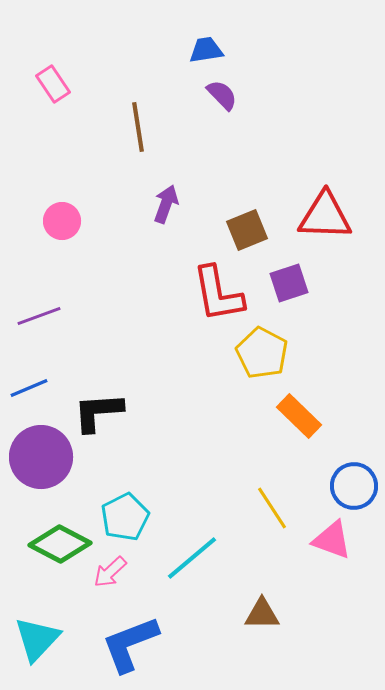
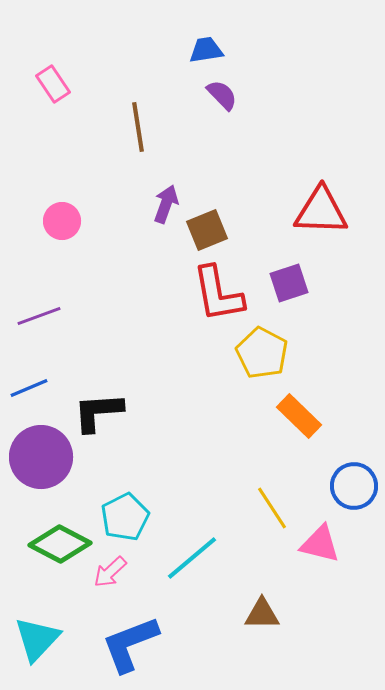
red triangle: moved 4 px left, 5 px up
brown square: moved 40 px left
pink triangle: moved 12 px left, 4 px down; rotated 6 degrees counterclockwise
